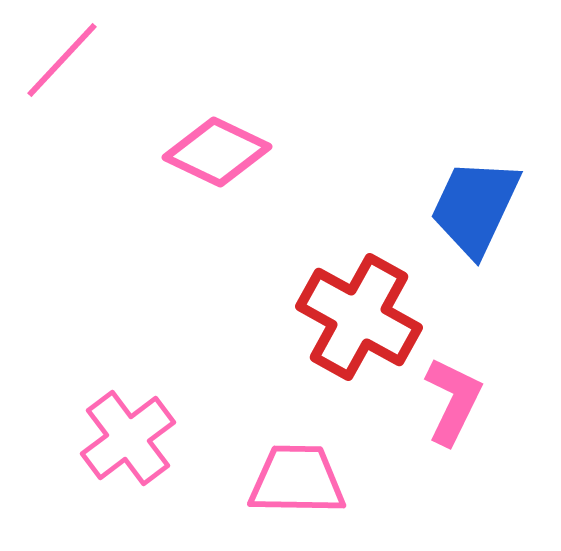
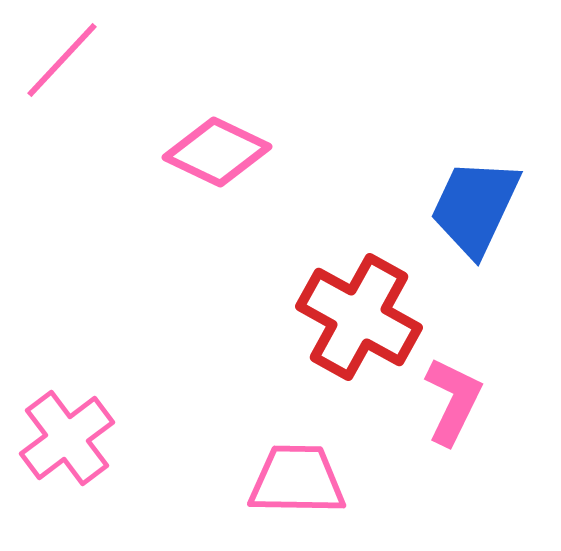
pink cross: moved 61 px left
